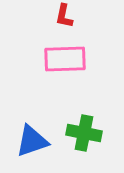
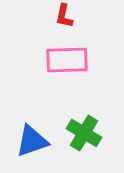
pink rectangle: moved 2 px right, 1 px down
green cross: rotated 20 degrees clockwise
